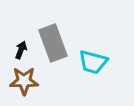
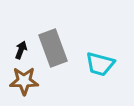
gray rectangle: moved 5 px down
cyan trapezoid: moved 7 px right, 2 px down
